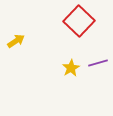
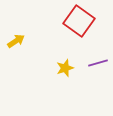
red square: rotated 8 degrees counterclockwise
yellow star: moved 6 px left; rotated 12 degrees clockwise
